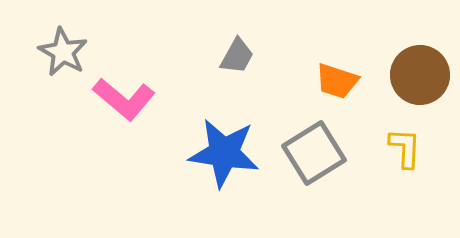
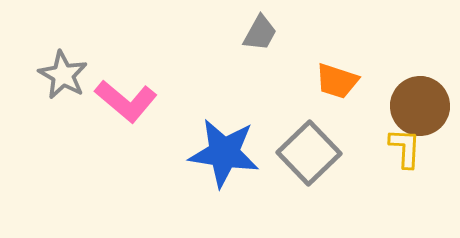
gray star: moved 23 px down
gray trapezoid: moved 23 px right, 23 px up
brown circle: moved 31 px down
pink L-shape: moved 2 px right, 2 px down
gray square: moved 5 px left; rotated 12 degrees counterclockwise
